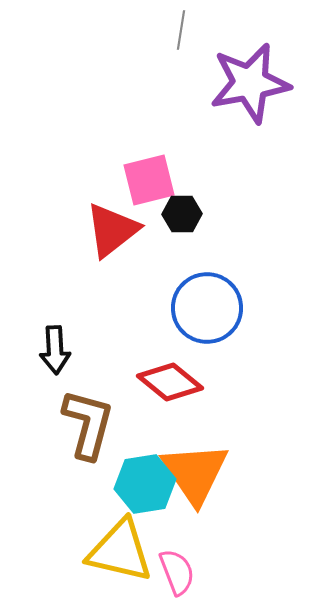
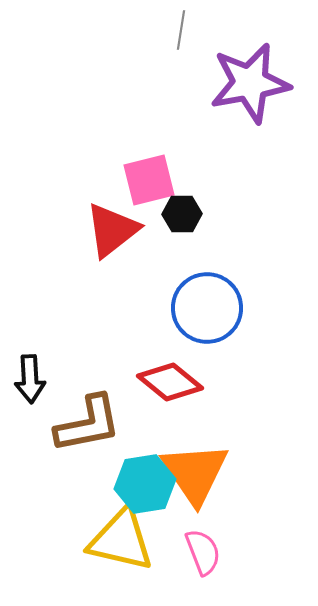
black arrow: moved 25 px left, 29 px down
brown L-shape: rotated 64 degrees clockwise
yellow triangle: moved 1 px right, 11 px up
pink semicircle: moved 26 px right, 20 px up
